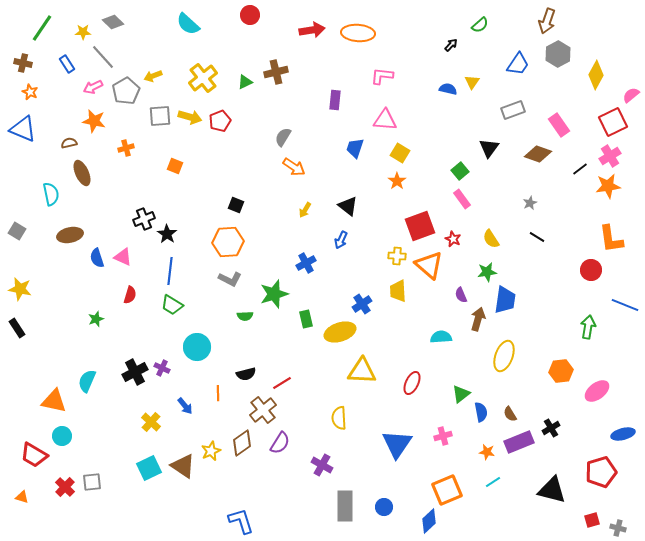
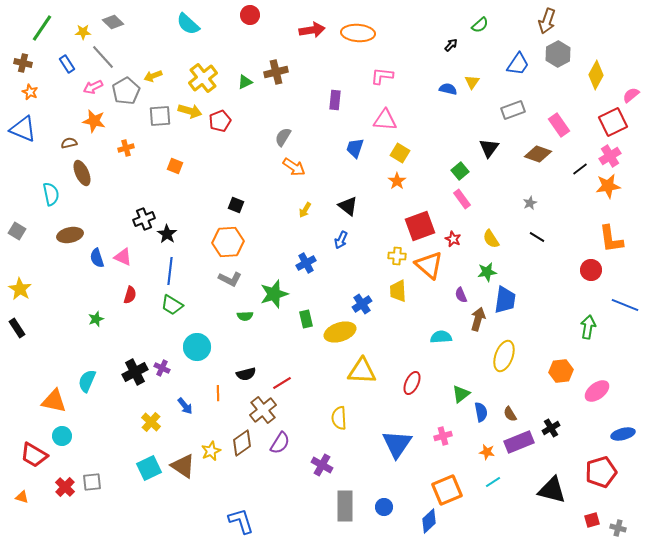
yellow arrow at (190, 117): moved 6 px up
yellow star at (20, 289): rotated 20 degrees clockwise
